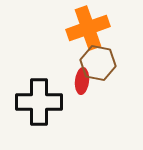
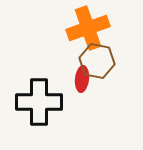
brown hexagon: moved 1 px left, 2 px up
red ellipse: moved 2 px up
